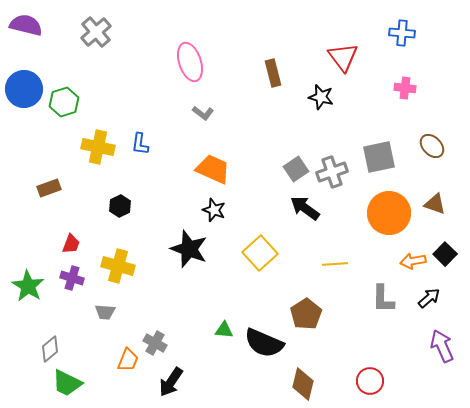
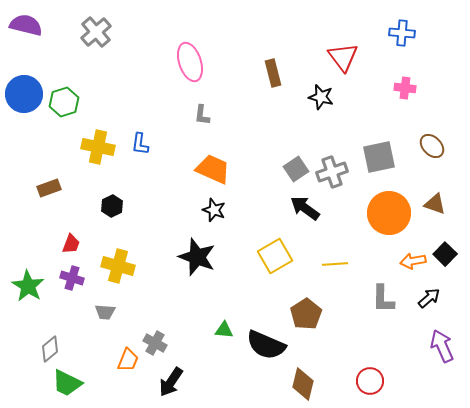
blue circle at (24, 89): moved 5 px down
gray L-shape at (203, 113): moved 1 px left, 2 px down; rotated 60 degrees clockwise
black hexagon at (120, 206): moved 8 px left
black star at (189, 249): moved 8 px right, 8 px down
yellow square at (260, 253): moved 15 px right, 3 px down; rotated 12 degrees clockwise
black semicircle at (264, 343): moved 2 px right, 2 px down
